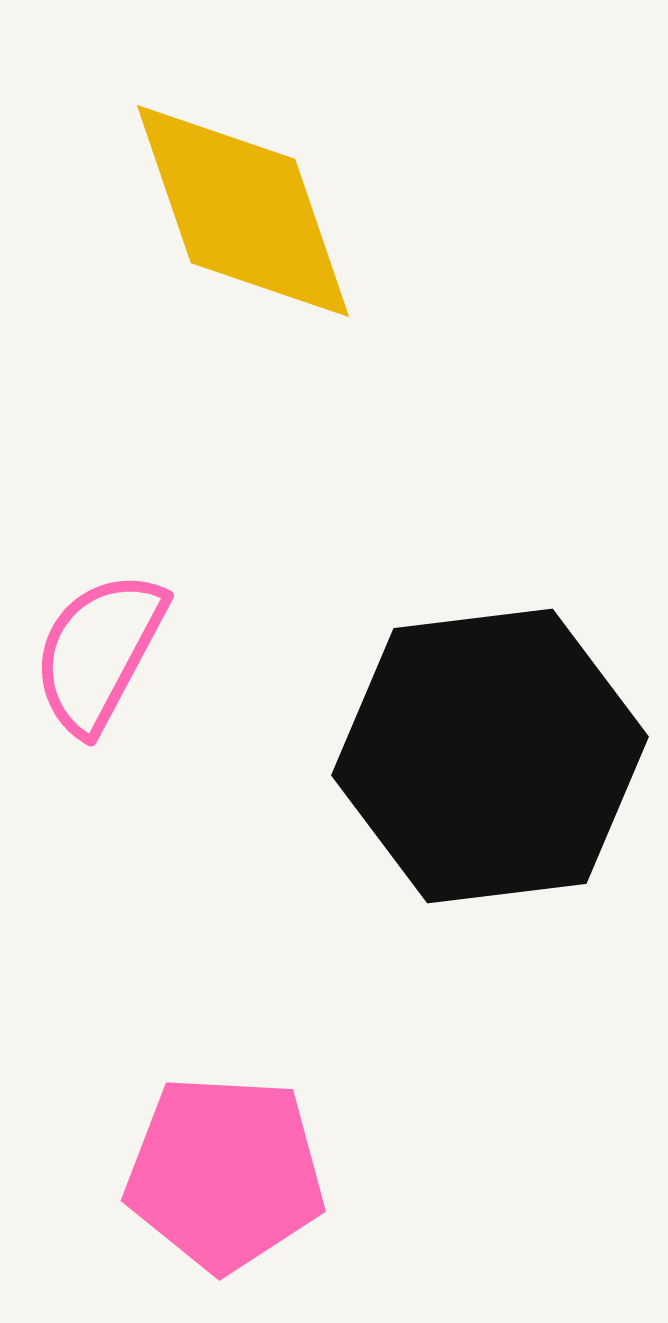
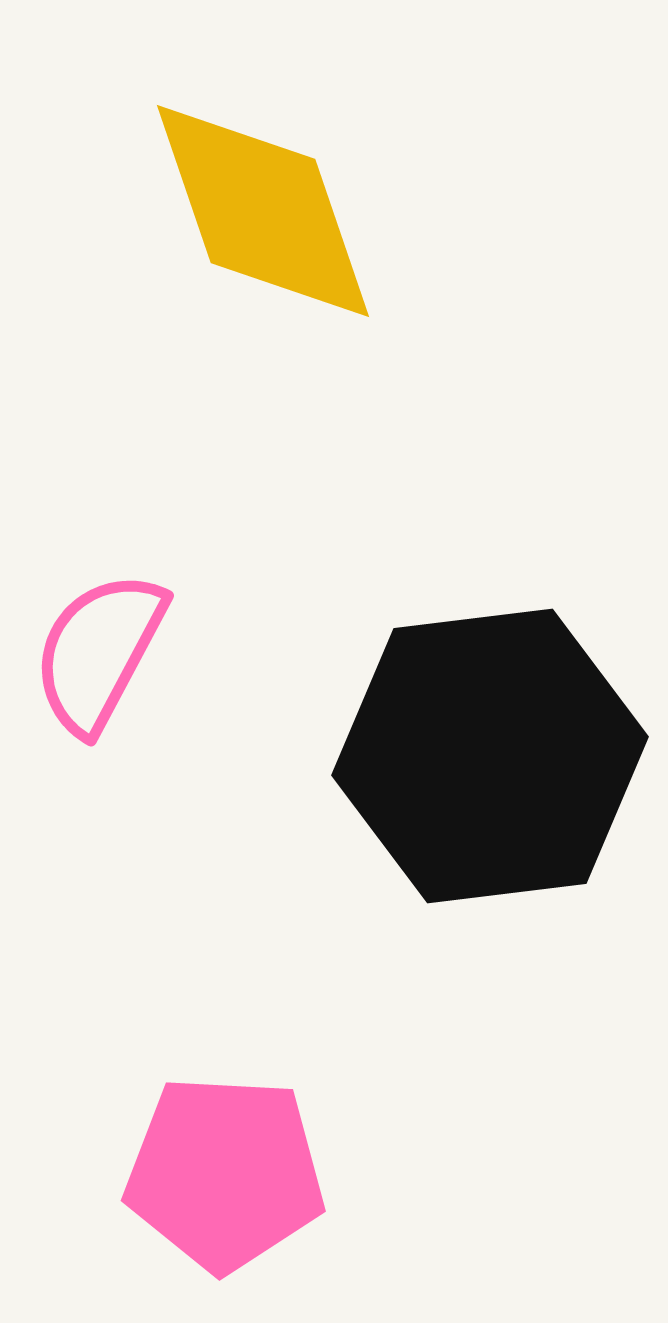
yellow diamond: moved 20 px right
